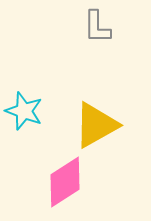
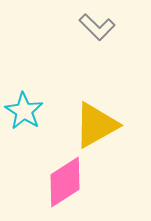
gray L-shape: rotated 45 degrees counterclockwise
cyan star: rotated 12 degrees clockwise
